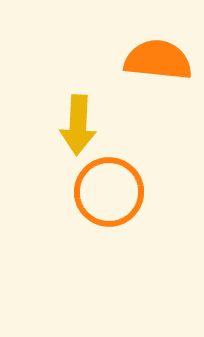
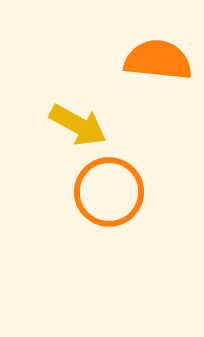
yellow arrow: rotated 64 degrees counterclockwise
